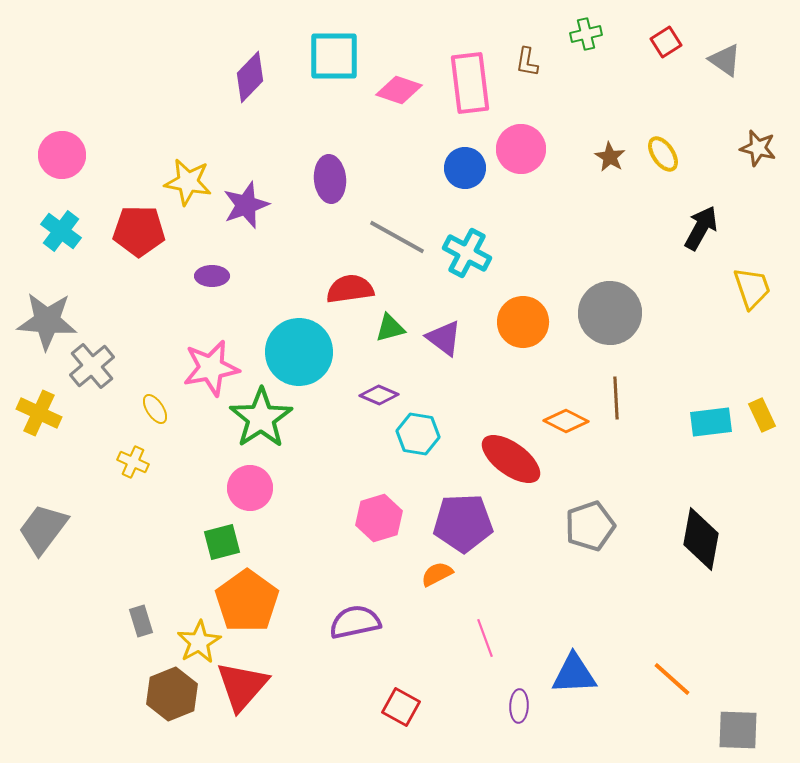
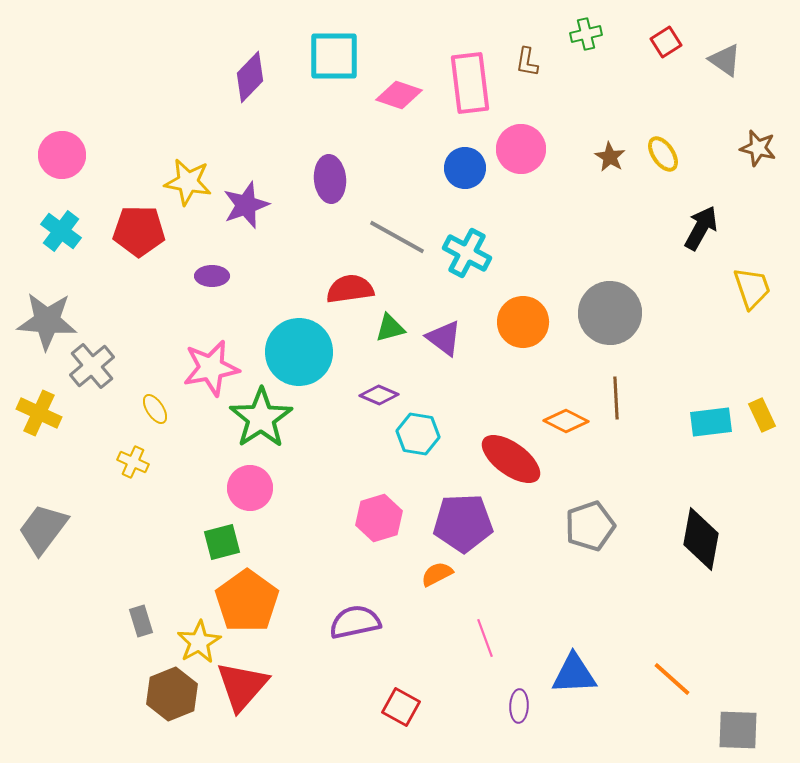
pink diamond at (399, 90): moved 5 px down
